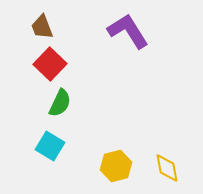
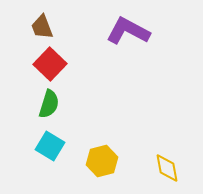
purple L-shape: rotated 30 degrees counterclockwise
green semicircle: moved 11 px left, 1 px down; rotated 8 degrees counterclockwise
yellow hexagon: moved 14 px left, 5 px up
